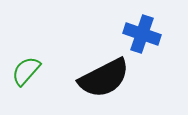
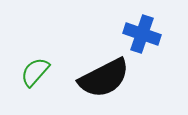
green semicircle: moved 9 px right, 1 px down
